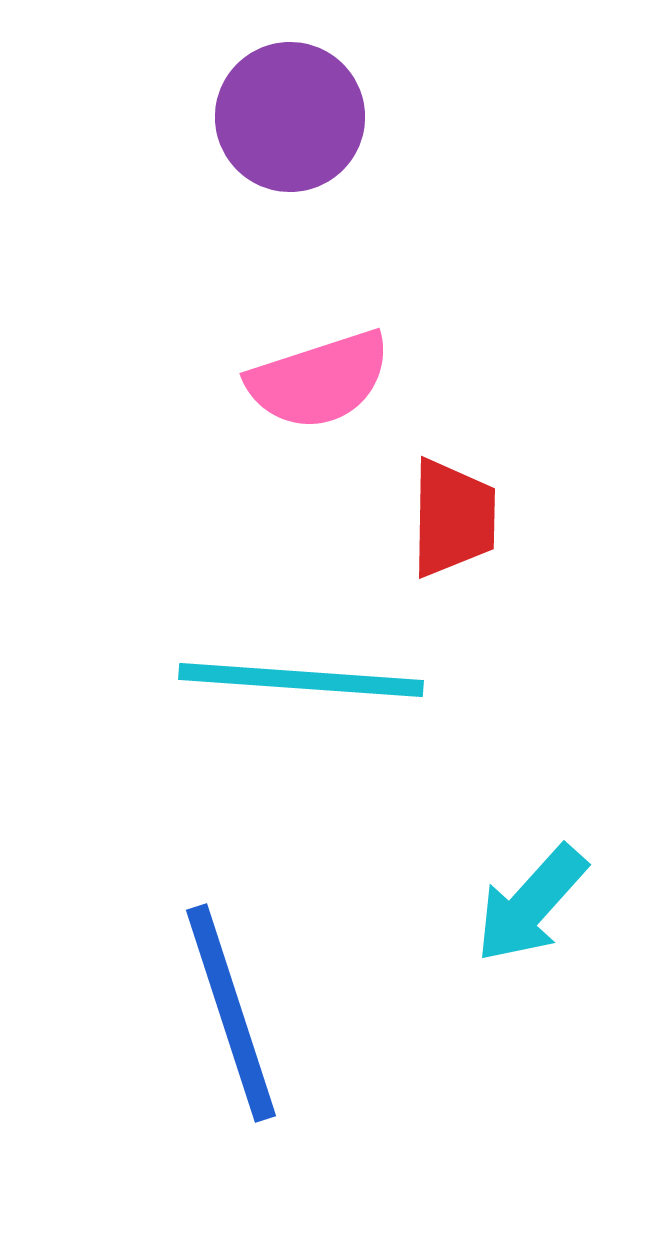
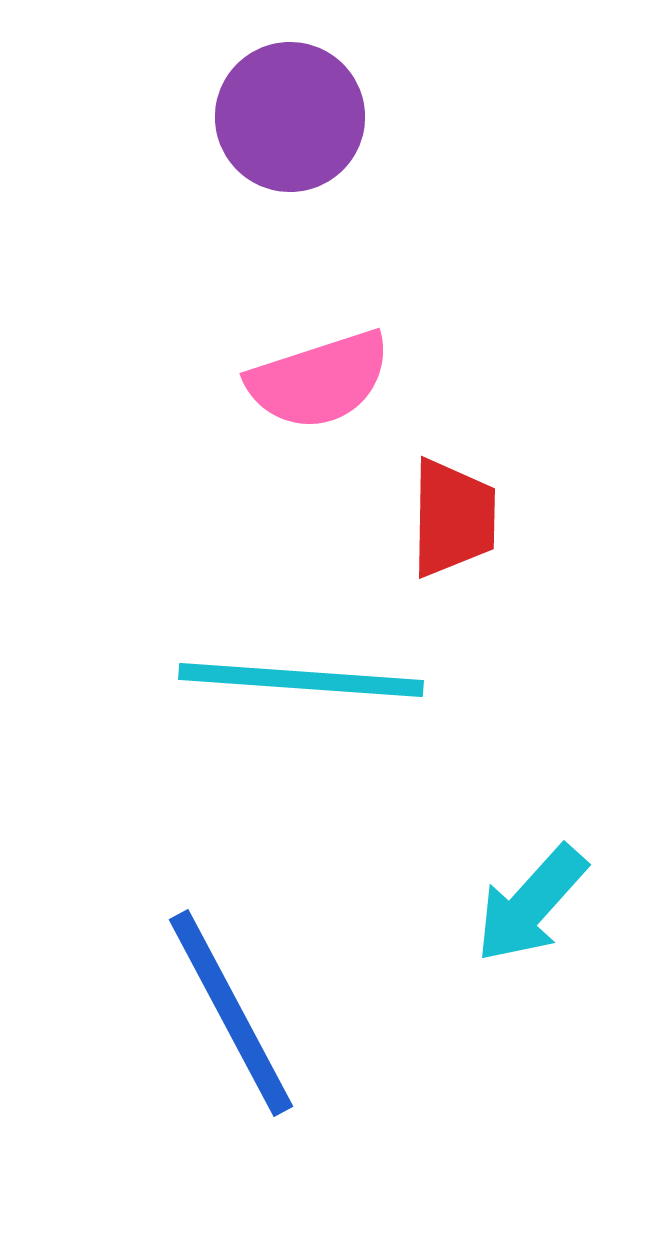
blue line: rotated 10 degrees counterclockwise
